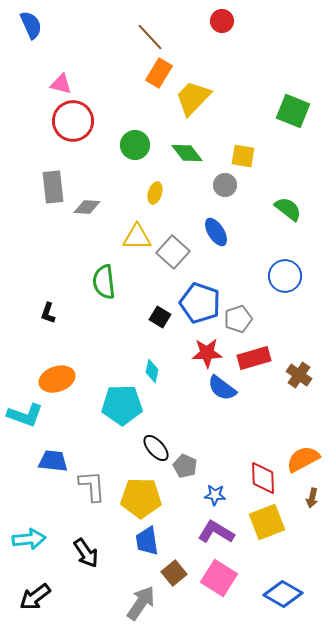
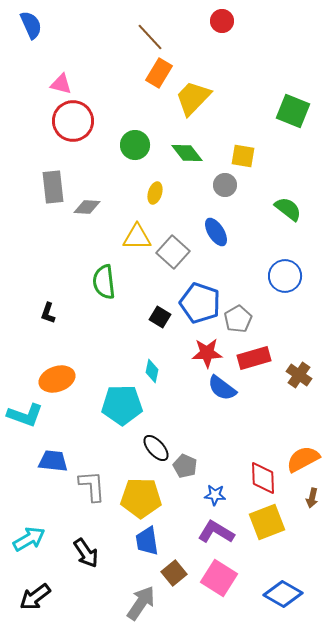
gray pentagon at (238, 319): rotated 12 degrees counterclockwise
cyan arrow at (29, 539): rotated 24 degrees counterclockwise
